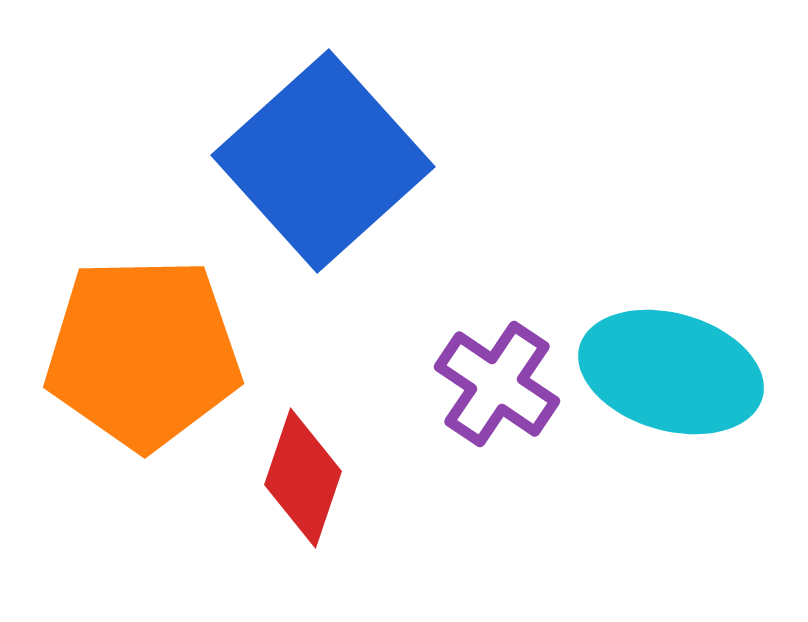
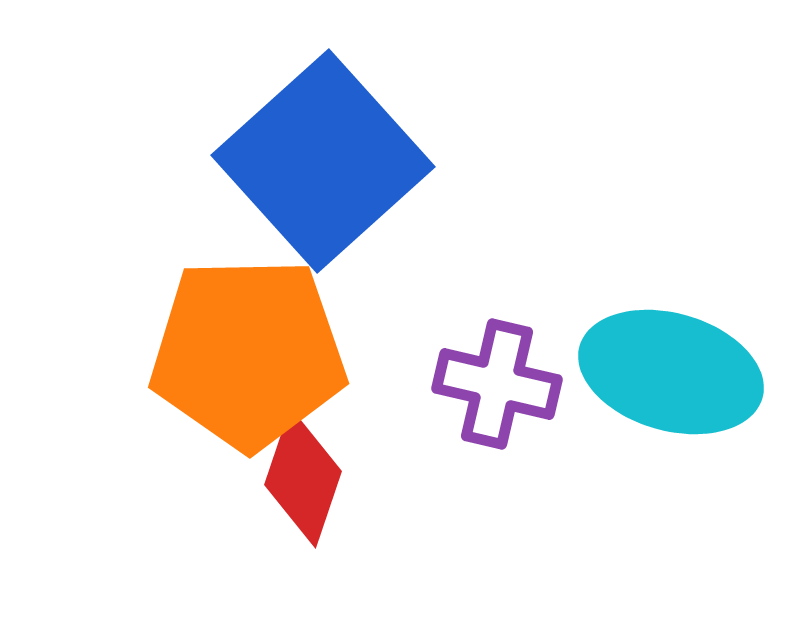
orange pentagon: moved 105 px right
purple cross: rotated 21 degrees counterclockwise
